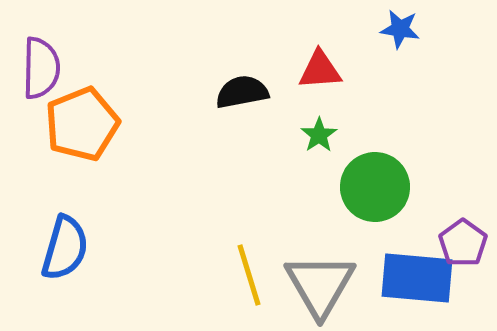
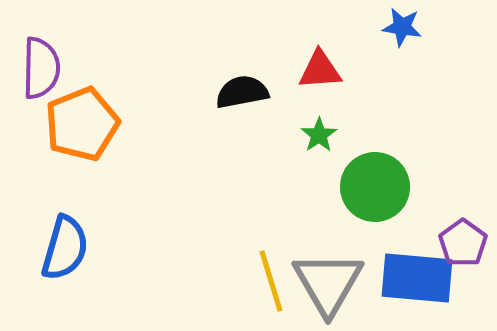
blue star: moved 2 px right, 2 px up
yellow line: moved 22 px right, 6 px down
gray triangle: moved 8 px right, 2 px up
